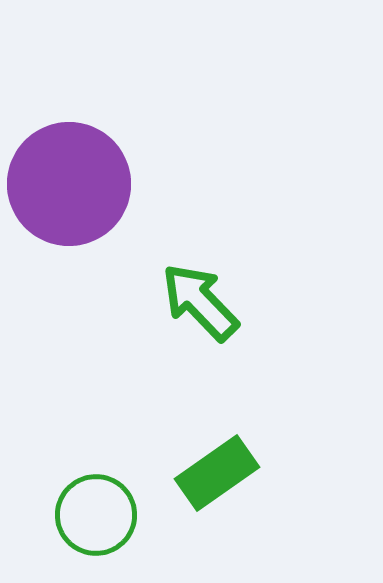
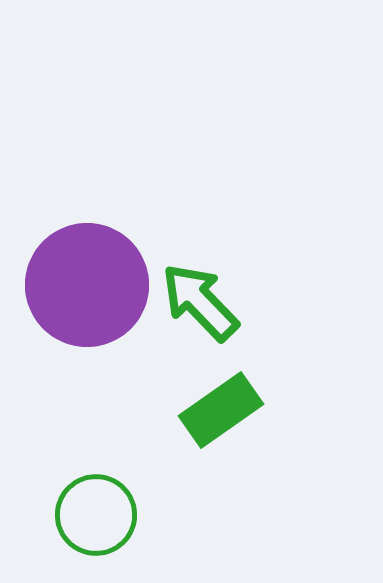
purple circle: moved 18 px right, 101 px down
green rectangle: moved 4 px right, 63 px up
